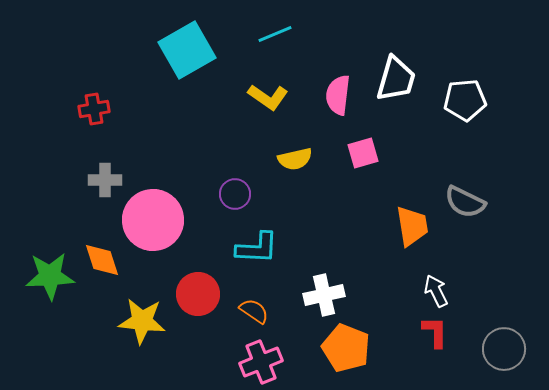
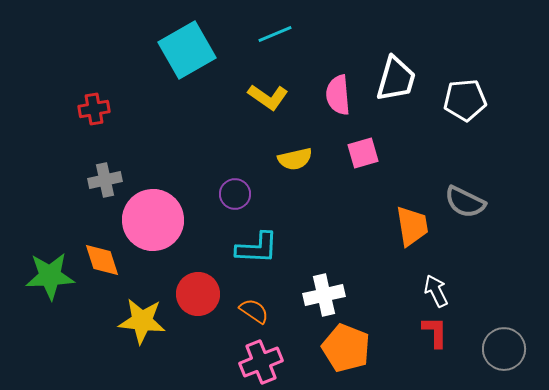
pink semicircle: rotated 12 degrees counterclockwise
gray cross: rotated 12 degrees counterclockwise
